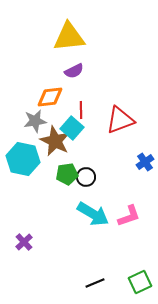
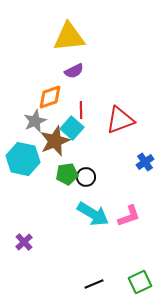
orange diamond: rotated 12 degrees counterclockwise
gray star: rotated 15 degrees counterclockwise
brown star: rotated 24 degrees clockwise
black line: moved 1 px left, 1 px down
